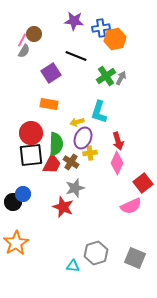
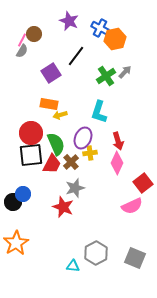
purple star: moved 5 px left; rotated 18 degrees clockwise
blue cross: moved 1 px left; rotated 36 degrees clockwise
gray semicircle: moved 2 px left
black line: rotated 75 degrees counterclockwise
gray arrow: moved 4 px right, 6 px up; rotated 16 degrees clockwise
yellow arrow: moved 17 px left, 7 px up
green semicircle: rotated 25 degrees counterclockwise
brown cross: rotated 14 degrees clockwise
pink semicircle: moved 1 px right
gray hexagon: rotated 10 degrees counterclockwise
